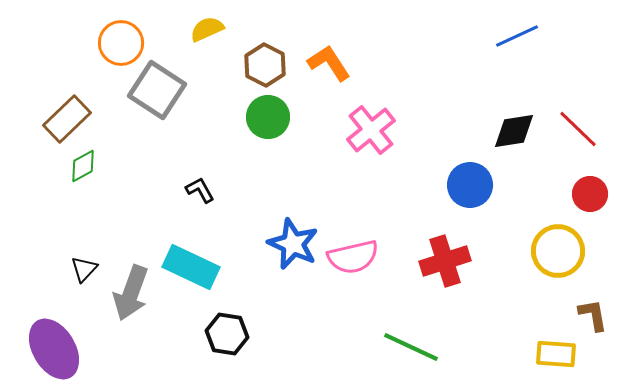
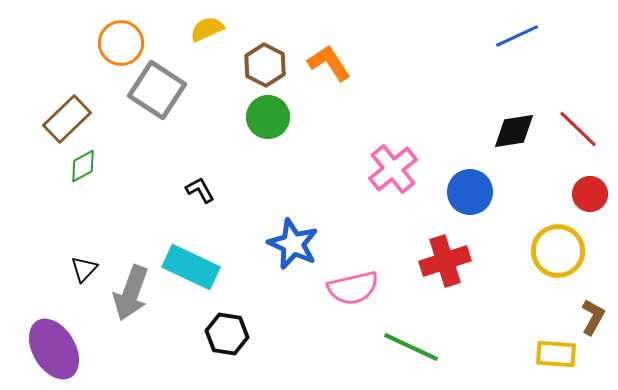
pink cross: moved 22 px right, 39 px down
blue circle: moved 7 px down
pink semicircle: moved 31 px down
brown L-shape: moved 2 px down; rotated 39 degrees clockwise
